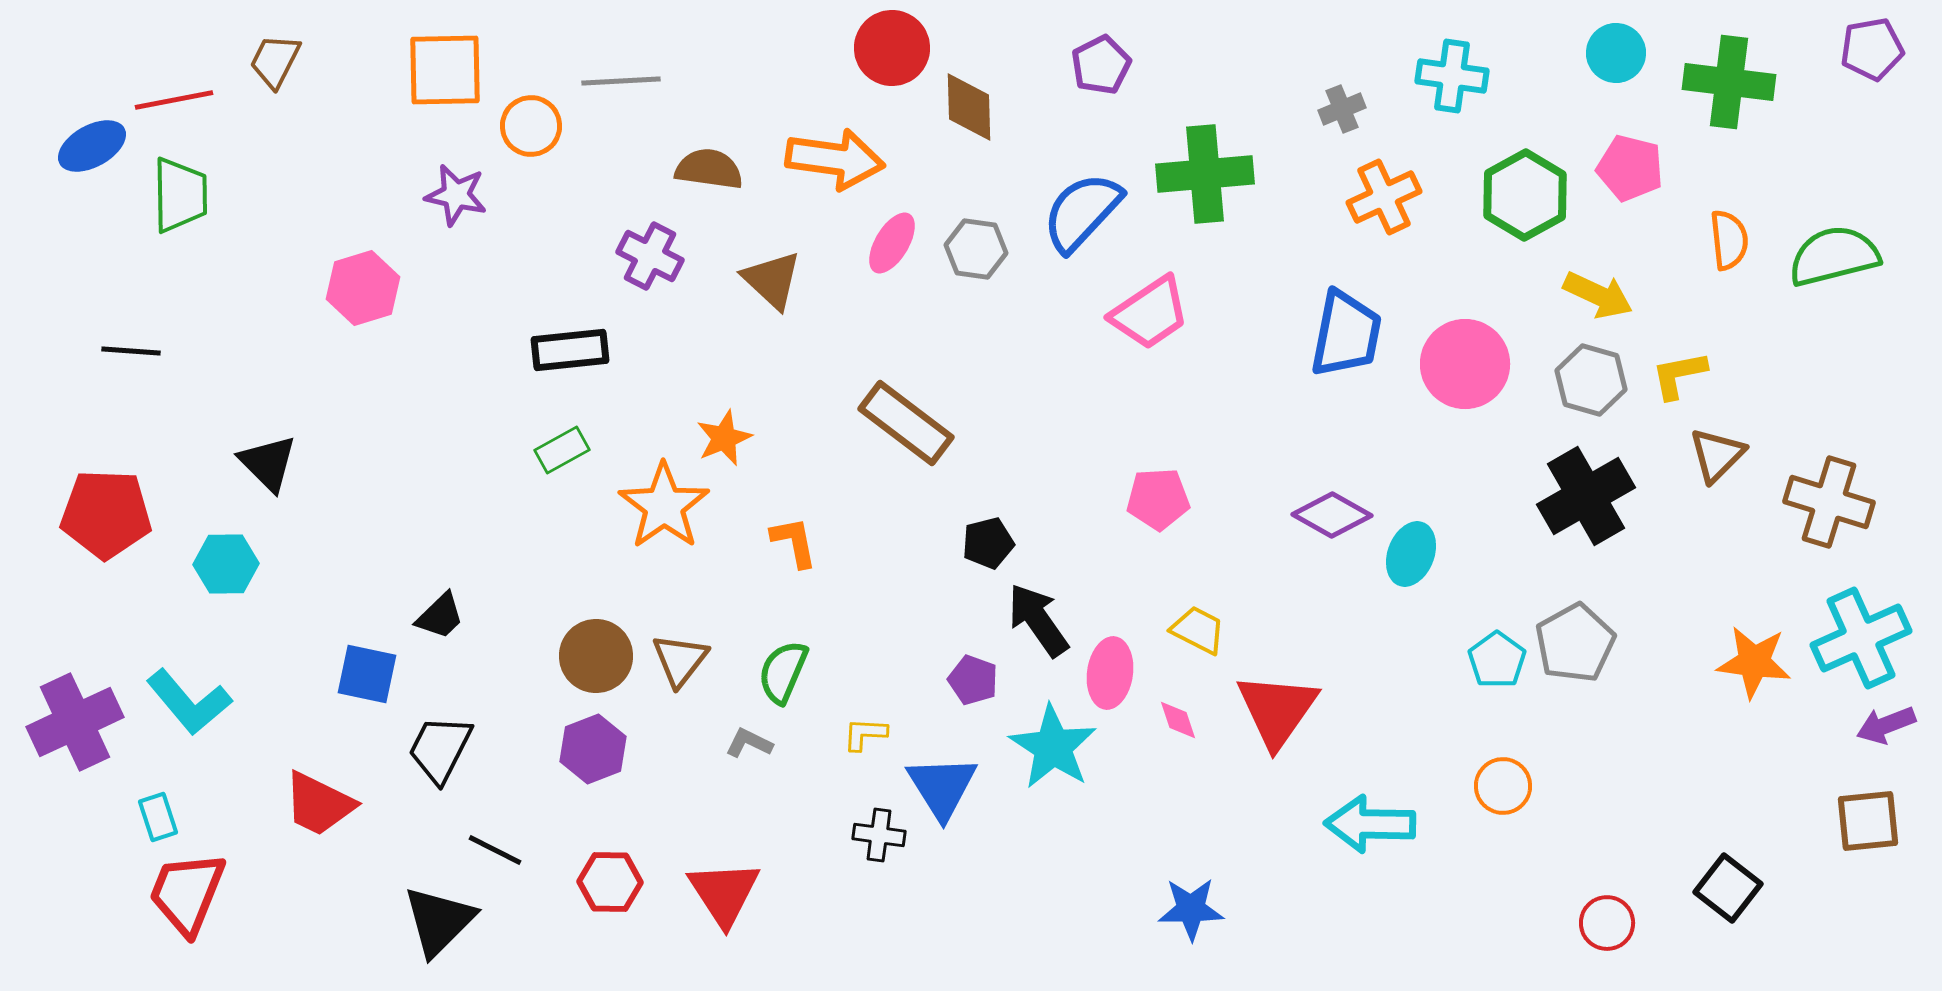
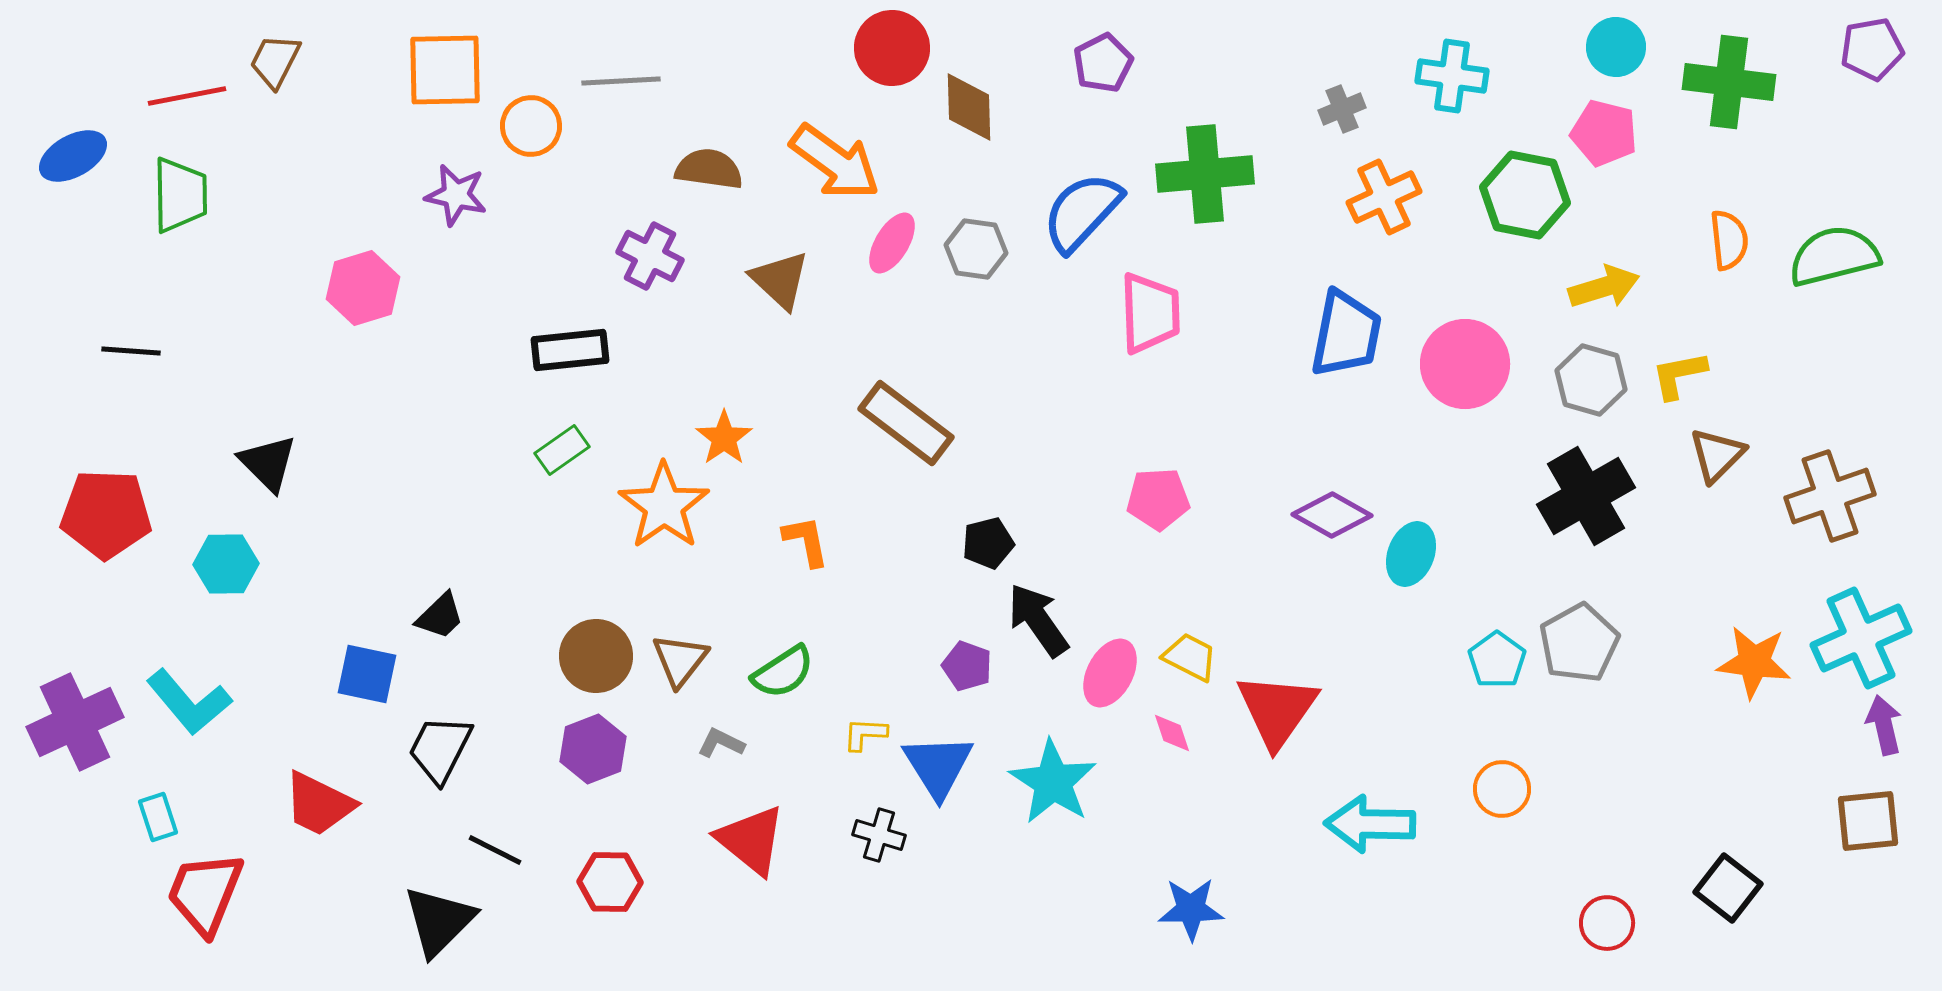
cyan circle at (1616, 53): moved 6 px up
purple pentagon at (1101, 65): moved 2 px right, 2 px up
red line at (174, 100): moved 13 px right, 4 px up
blue ellipse at (92, 146): moved 19 px left, 10 px down
orange arrow at (835, 159): moved 3 px down; rotated 28 degrees clockwise
pink pentagon at (1630, 168): moved 26 px left, 35 px up
green hexagon at (1525, 195): rotated 20 degrees counterclockwise
brown triangle at (772, 280): moved 8 px right
yellow arrow at (1598, 295): moved 6 px right, 8 px up; rotated 42 degrees counterclockwise
pink trapezoid at (1150, 313): rotated 58 degrees counterclockwise
orange star at (724, 438): rotated 12 degrees counterclockwise
green rectangle at (562, 450): rotated 6 degrees counterclockwise
brown cross at (1829, 502): moved 1 px right, 6 px up; rotated 36 degrees counterclockwise
orange L-shape at (794, 542): moved 12 px right, 1 px up
yellow trapezoid at (1198, 630): moved 8 px left, 27 px down
gray pentagon at (1575, 643): moved 4 px right
green semicircle at (783, 672): rotated 146 degrees counterclockwise
pink ellipse at (1110, 673): rotated 20 degrees clockwise
purple pentagon at (973, 680): moved 6 px left, 14 px up
pink diamond at (1178, 720): moved 6 px left, 13 px down
purple arrow at (1886, 725): moved 2 px left; rotated 98 degrees clockwise
gray L-shape at (749, 743): moved 28 px left
cyan star at (1053, 747): moved 35 px down
orange circle at (1503, 786): moved 1 px left, 3 px down
blue triangle at (942, 787): moved 4 px left, 21 px up
black cross at (879, 835): rotated 9 degrees clockwise
red trapezoid at (187, 893): moved 18 px right
red triangle at (724, 893): moved 27 px right, 53 px up; rotated 18 degrees counterclockwise
